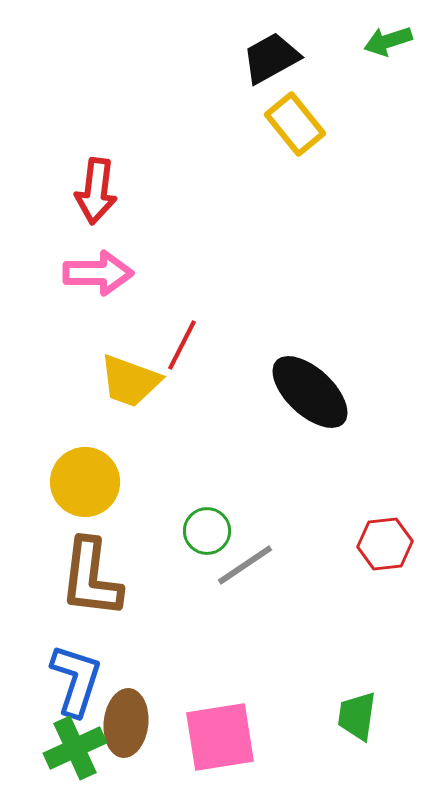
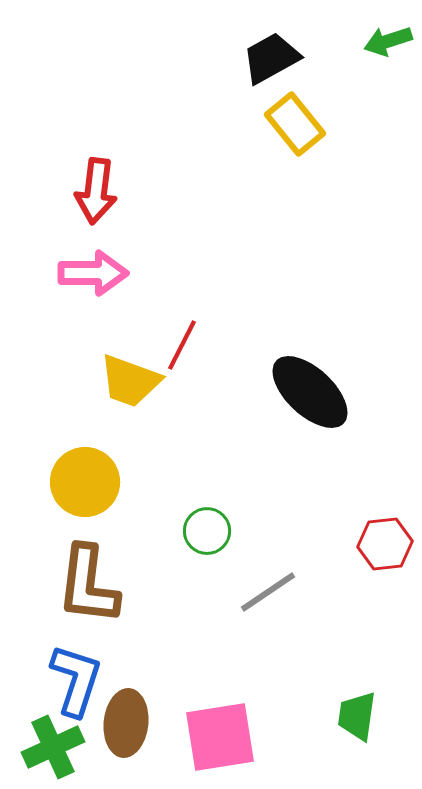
pink arrow: moved 5 px left
gray line: moved 23 px right, 27 px down
brown L-shape: moved 3 px left, 7 px down
green cross: moved 22 px left, 1 px up
